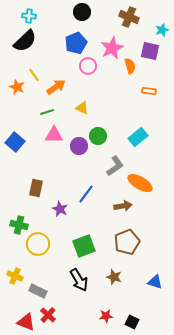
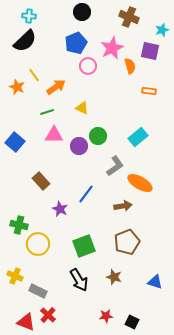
brown rectangle: moved 5 px right, 7 px up; rotated 54 degrees counterclockwise
